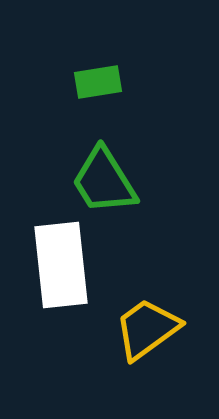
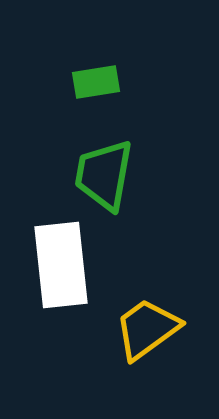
green rectangle: moved 2 px left
green trapezoid: moved 6 px up; rotated 42 degrees clockwise
